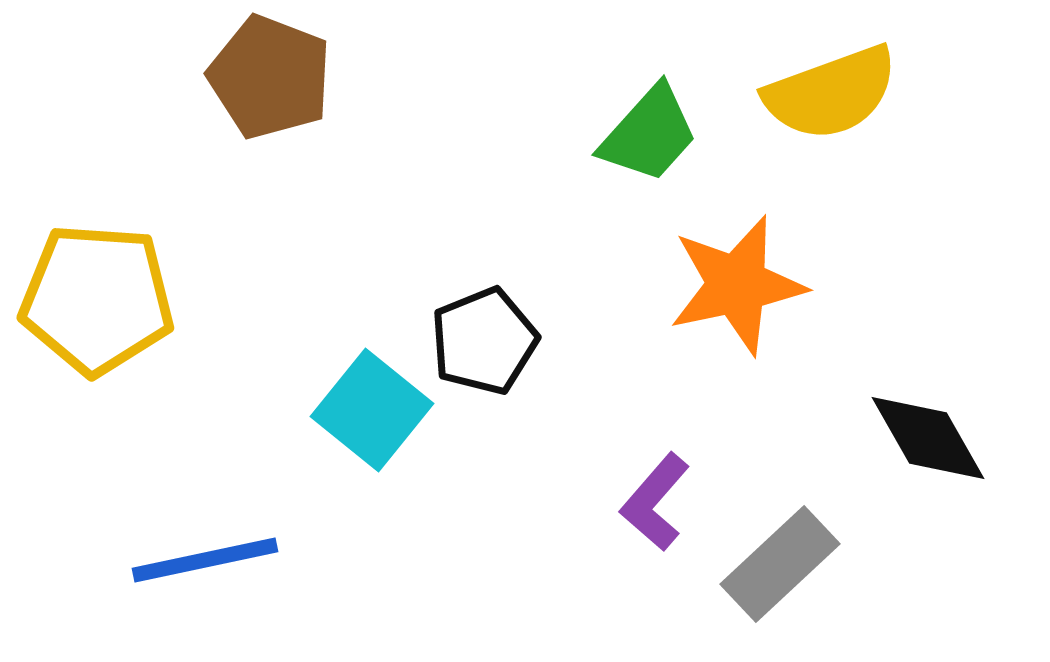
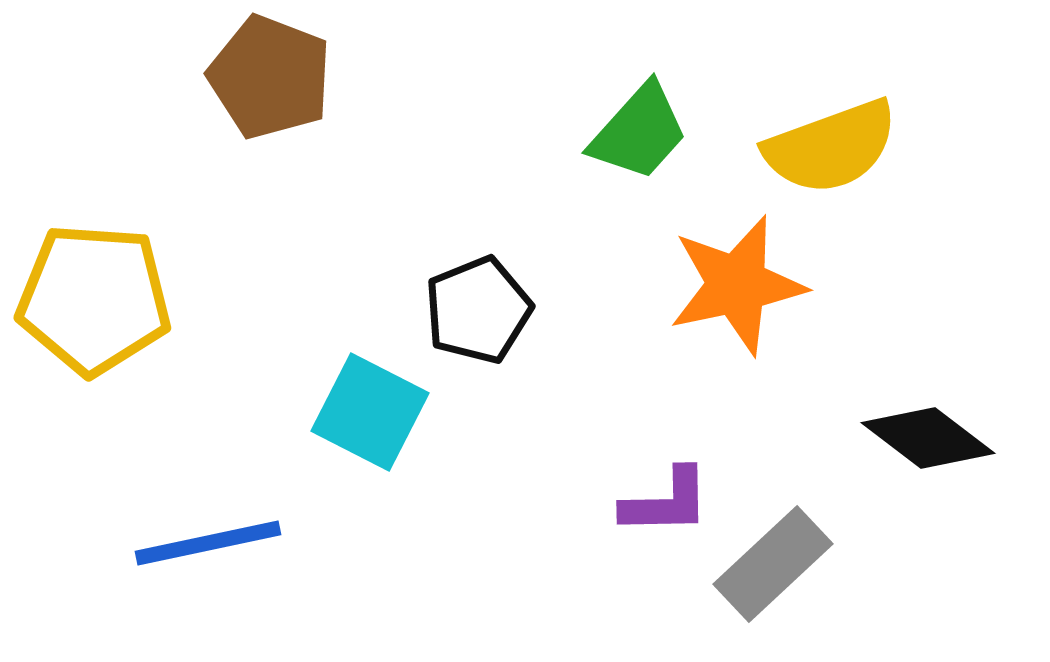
yellow semicircle: moved 54 px down
green trapezoid: moved 10 px left, 2 px up
yellow pentagon: moved 3 px left
black pentagon: moved 6 px left, 31 px up
cyan square: moved 2 px left, 2 px down; rotated 12 degrees counterclockwise
black diamond: rotated 23 degrees counterclockwise
purple L-shape: moved 11 px right; rotated 132 degrees counterclockwise
blue line: moved 3 px right, 17 px up
gray rectangle: moved 7 px left
